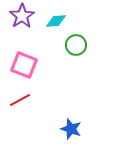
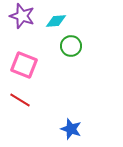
purple star: rotated 20 degrees counterclockwise
green circle: moved 5 px left, 1 px down
red line: rotated 60 degrees clockwise
